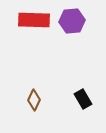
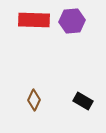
black rectangle: moved 2 px down; rotated 30 degrees counterclockwise
